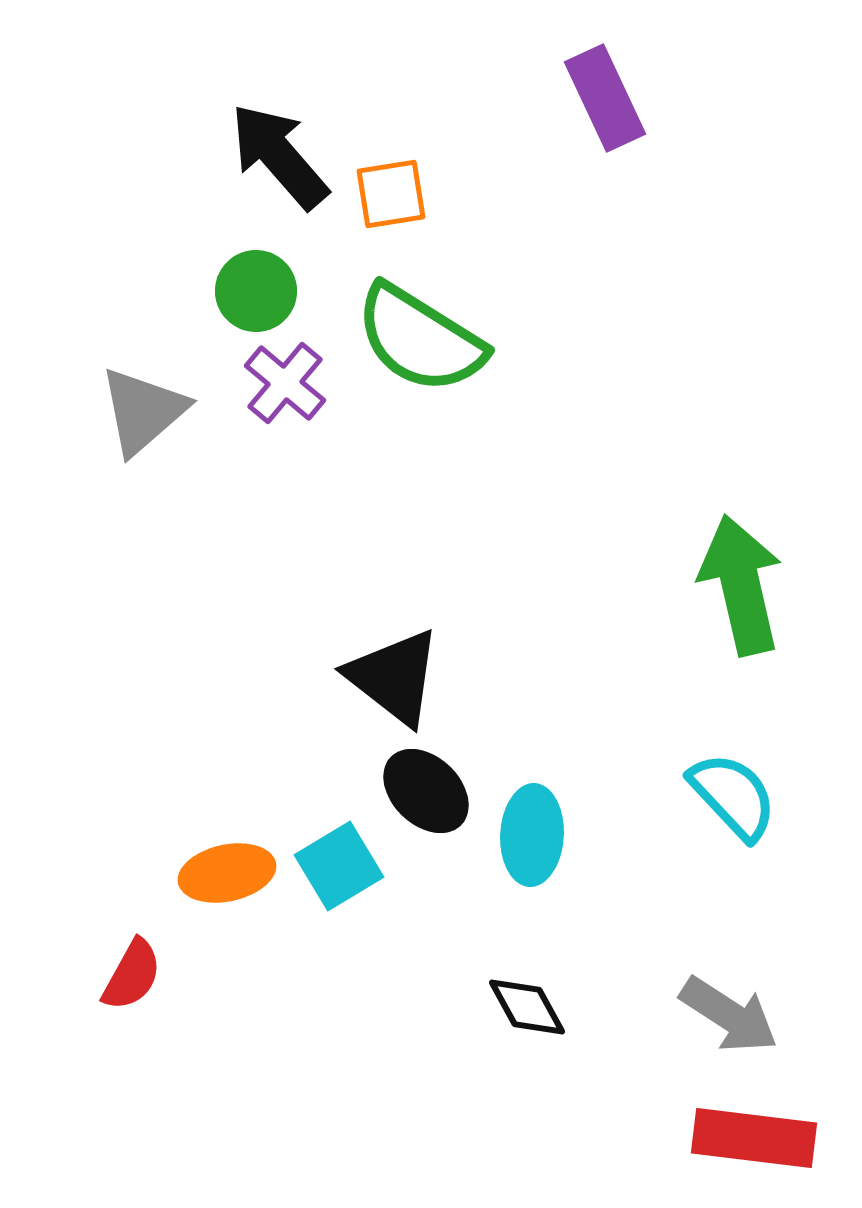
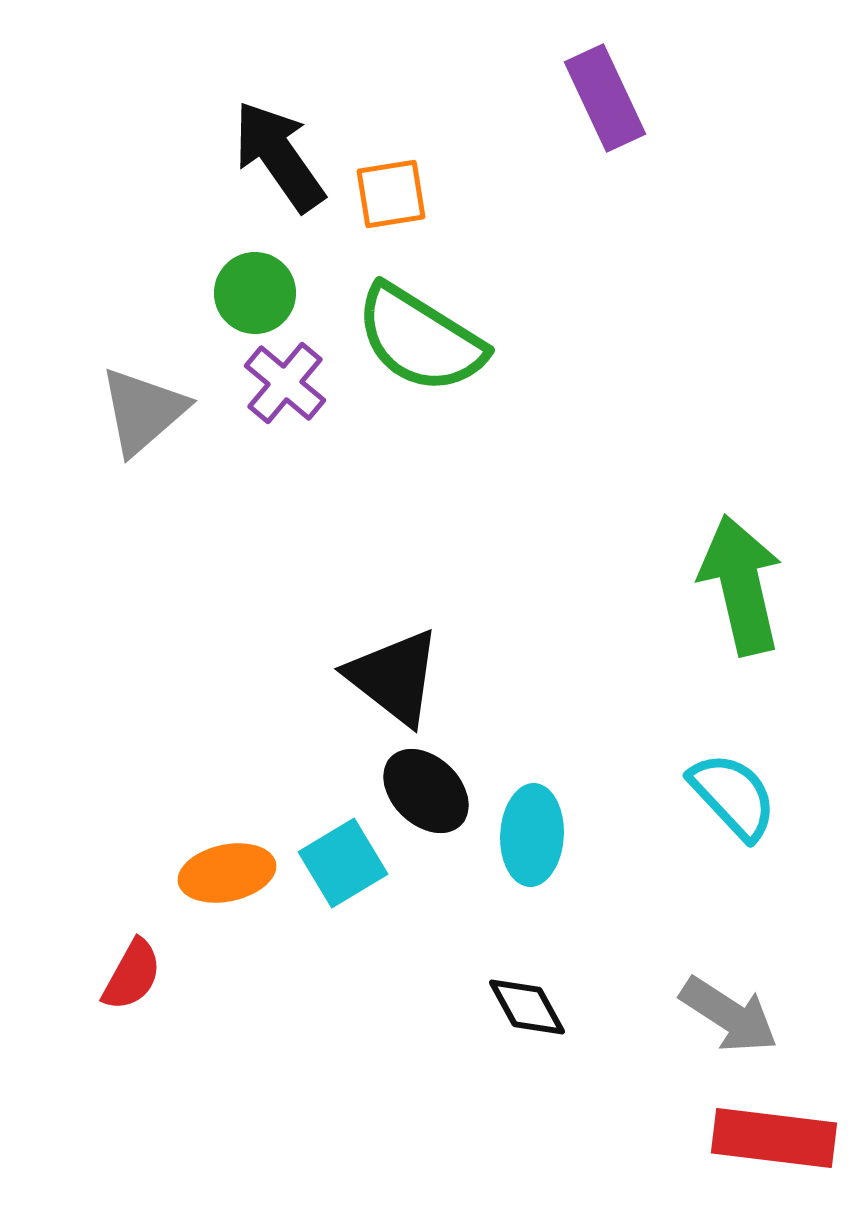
black arrow: rotated 6 degrees clockwise
green circle: moved 1 px left, 2 px down
cyan square: moved 4 px right, 3 px up
red rectangle: moved 20 px right
